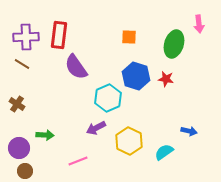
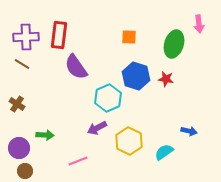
purple arrow: moved 1 px right
